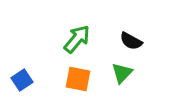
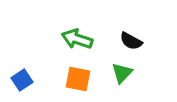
green arrow: rotated 112 degrees counterclockwise
